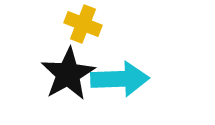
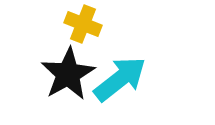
cyan arrow: rotated 36 degrees counterclockwise
